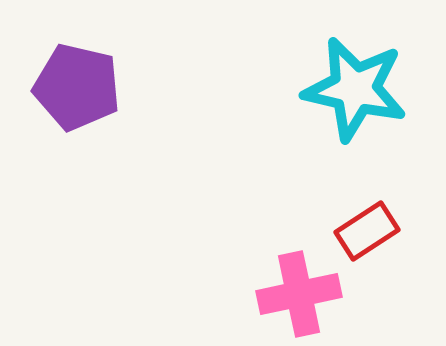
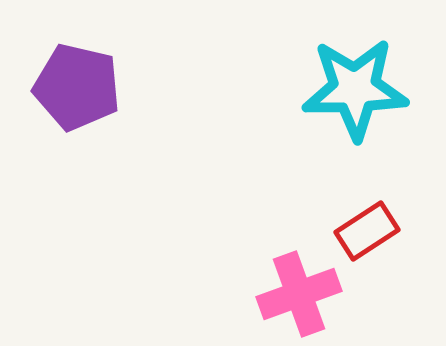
cyan star: rotated 14 degrees counterclockwise
pink cross: rotated 8 degrees counterclockwise
